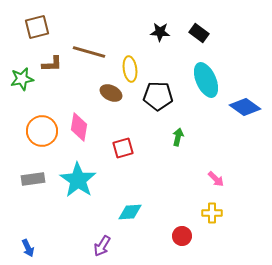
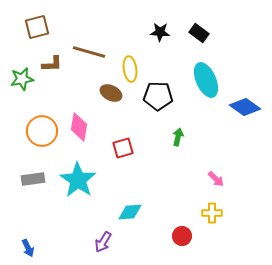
purple arrow: moved 1 px right, 4 px up
